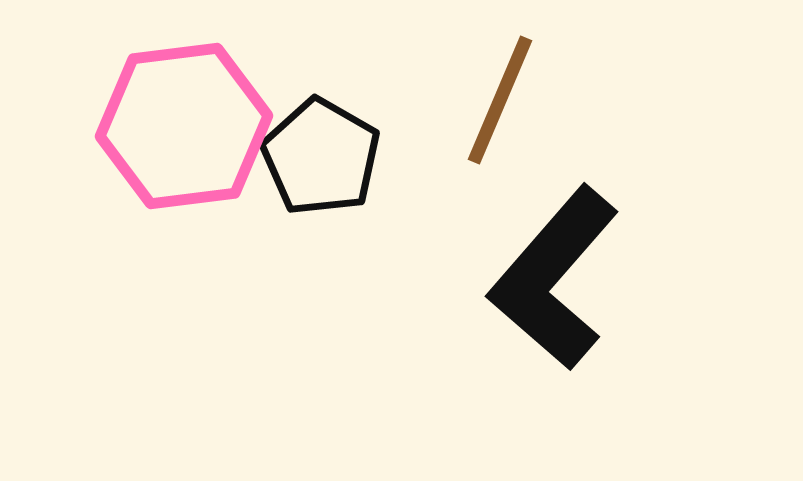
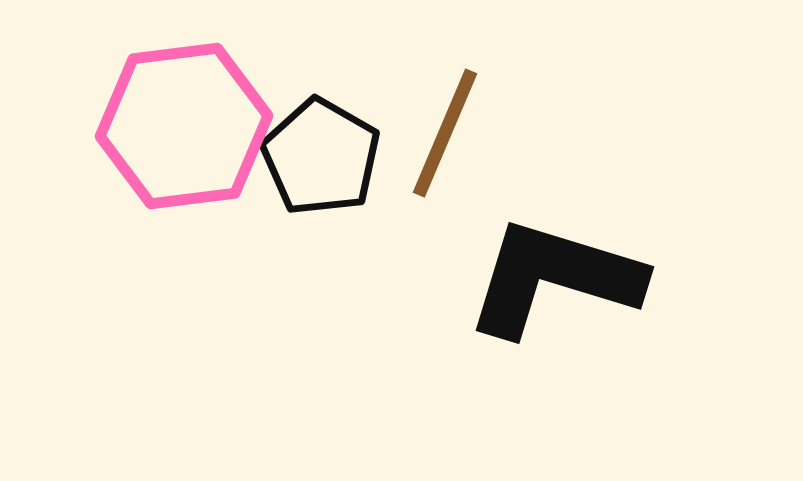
brown line: moved 55 px left, 33 px down
black L-shape: rotated 66 degrees clockwise
